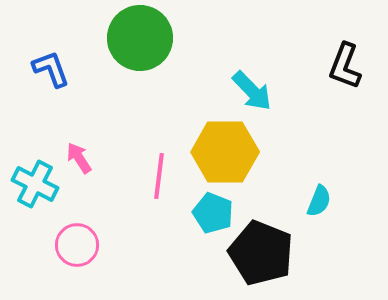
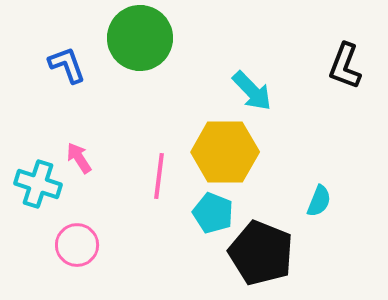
blue L-shape: moved 16 px right, 4 px up
cyan cross: moved 3 px right; rotated 9 degrees counterclockwise
